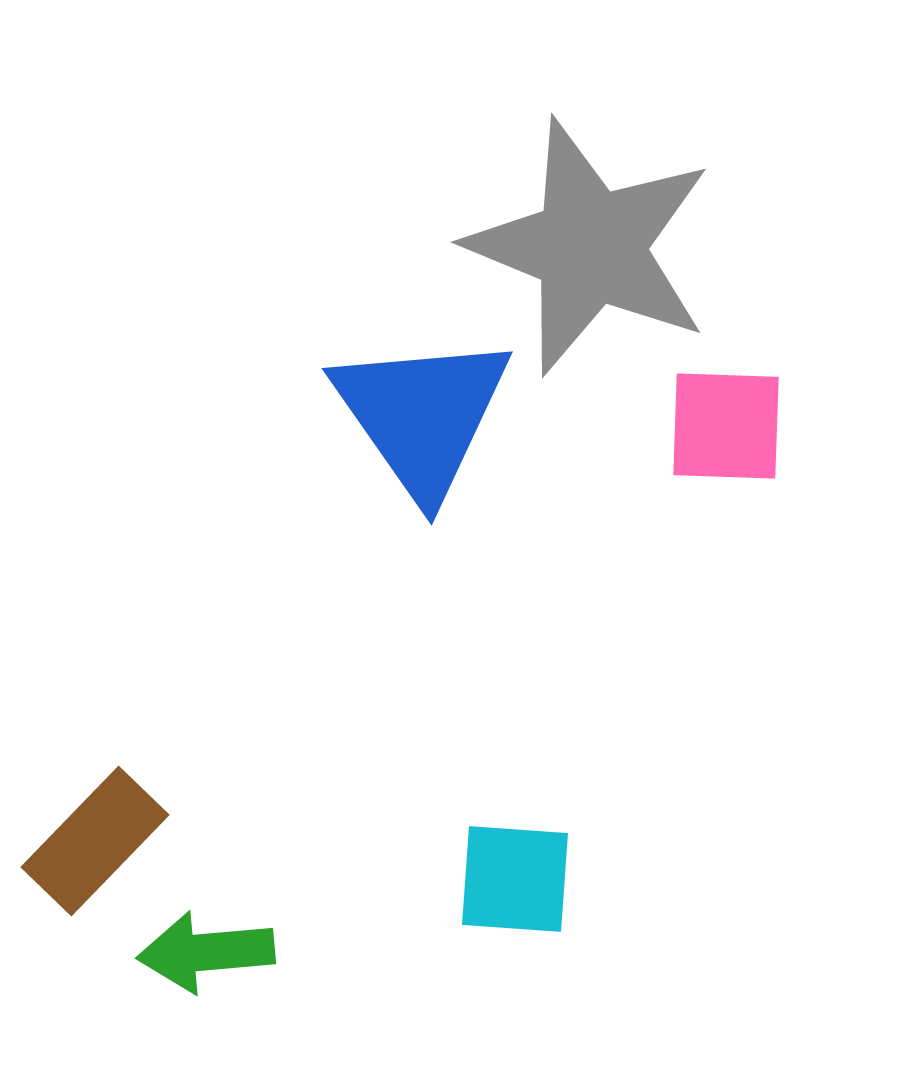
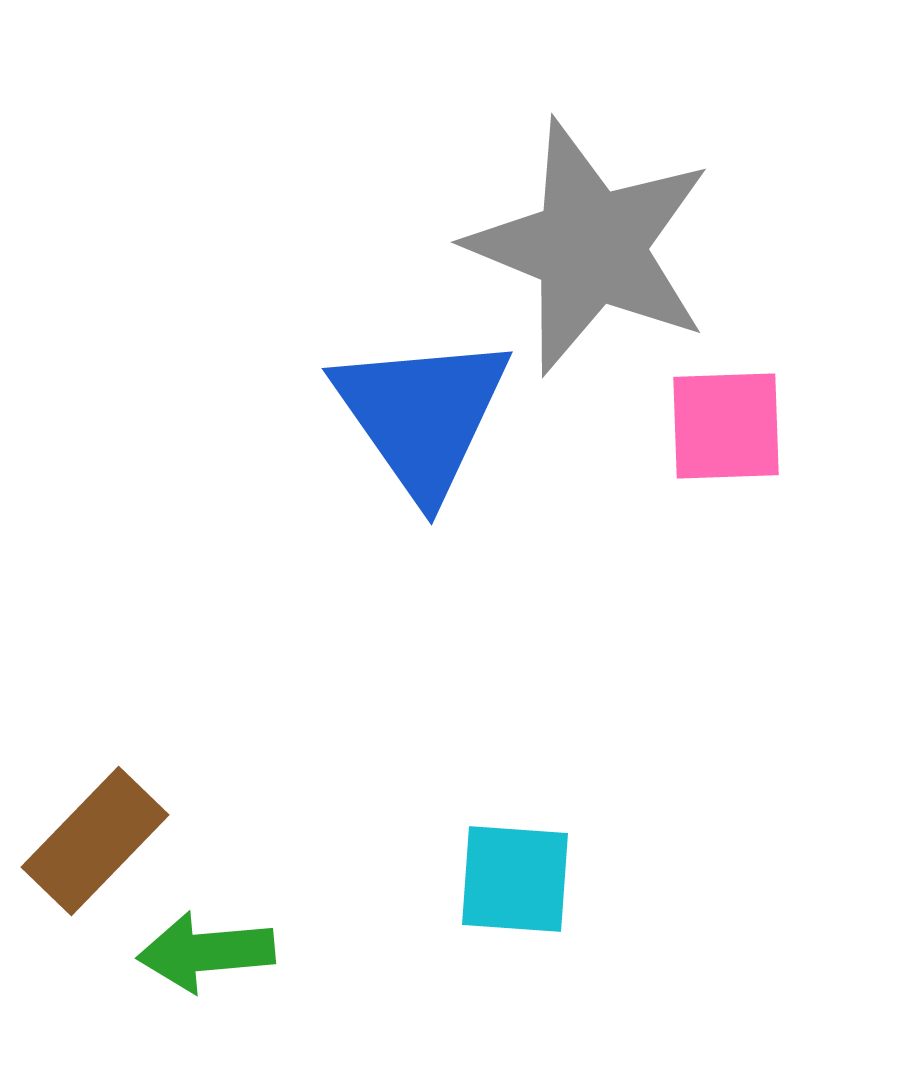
pink square: rotated 4 degrees counterclockwise
